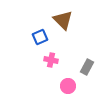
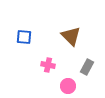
brown triangle: moved 8 px right, 16 px down
blue square: moved 16 px left; rotated 28 degrees clockwise
pink cross: moved 3 px left, 5 px down
